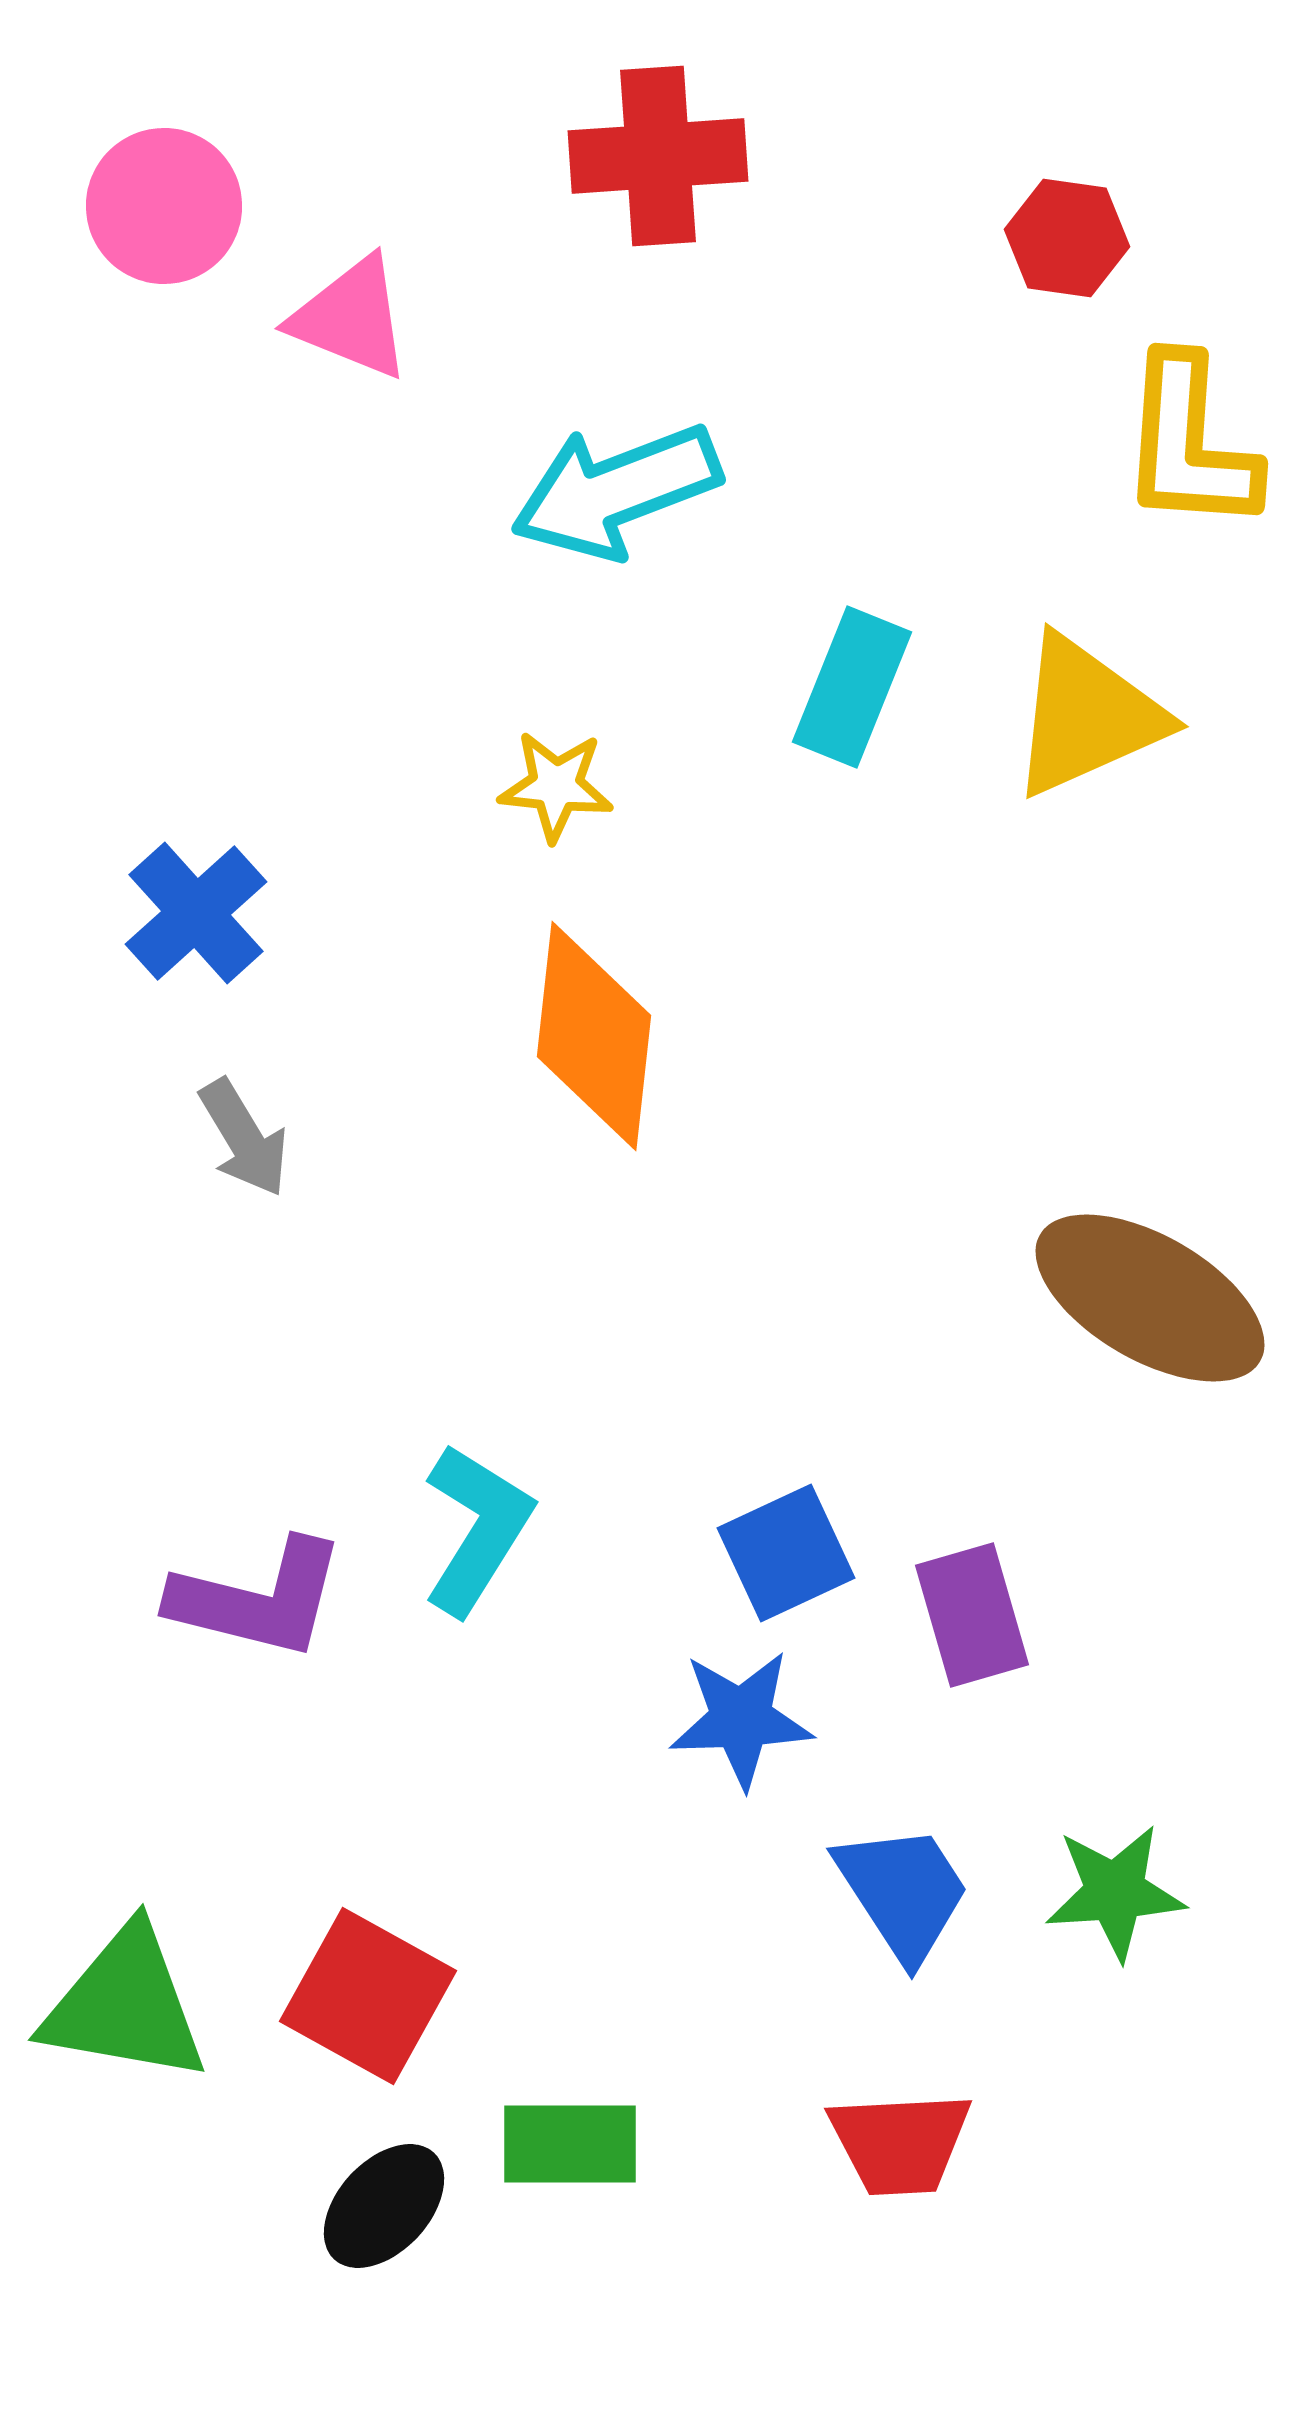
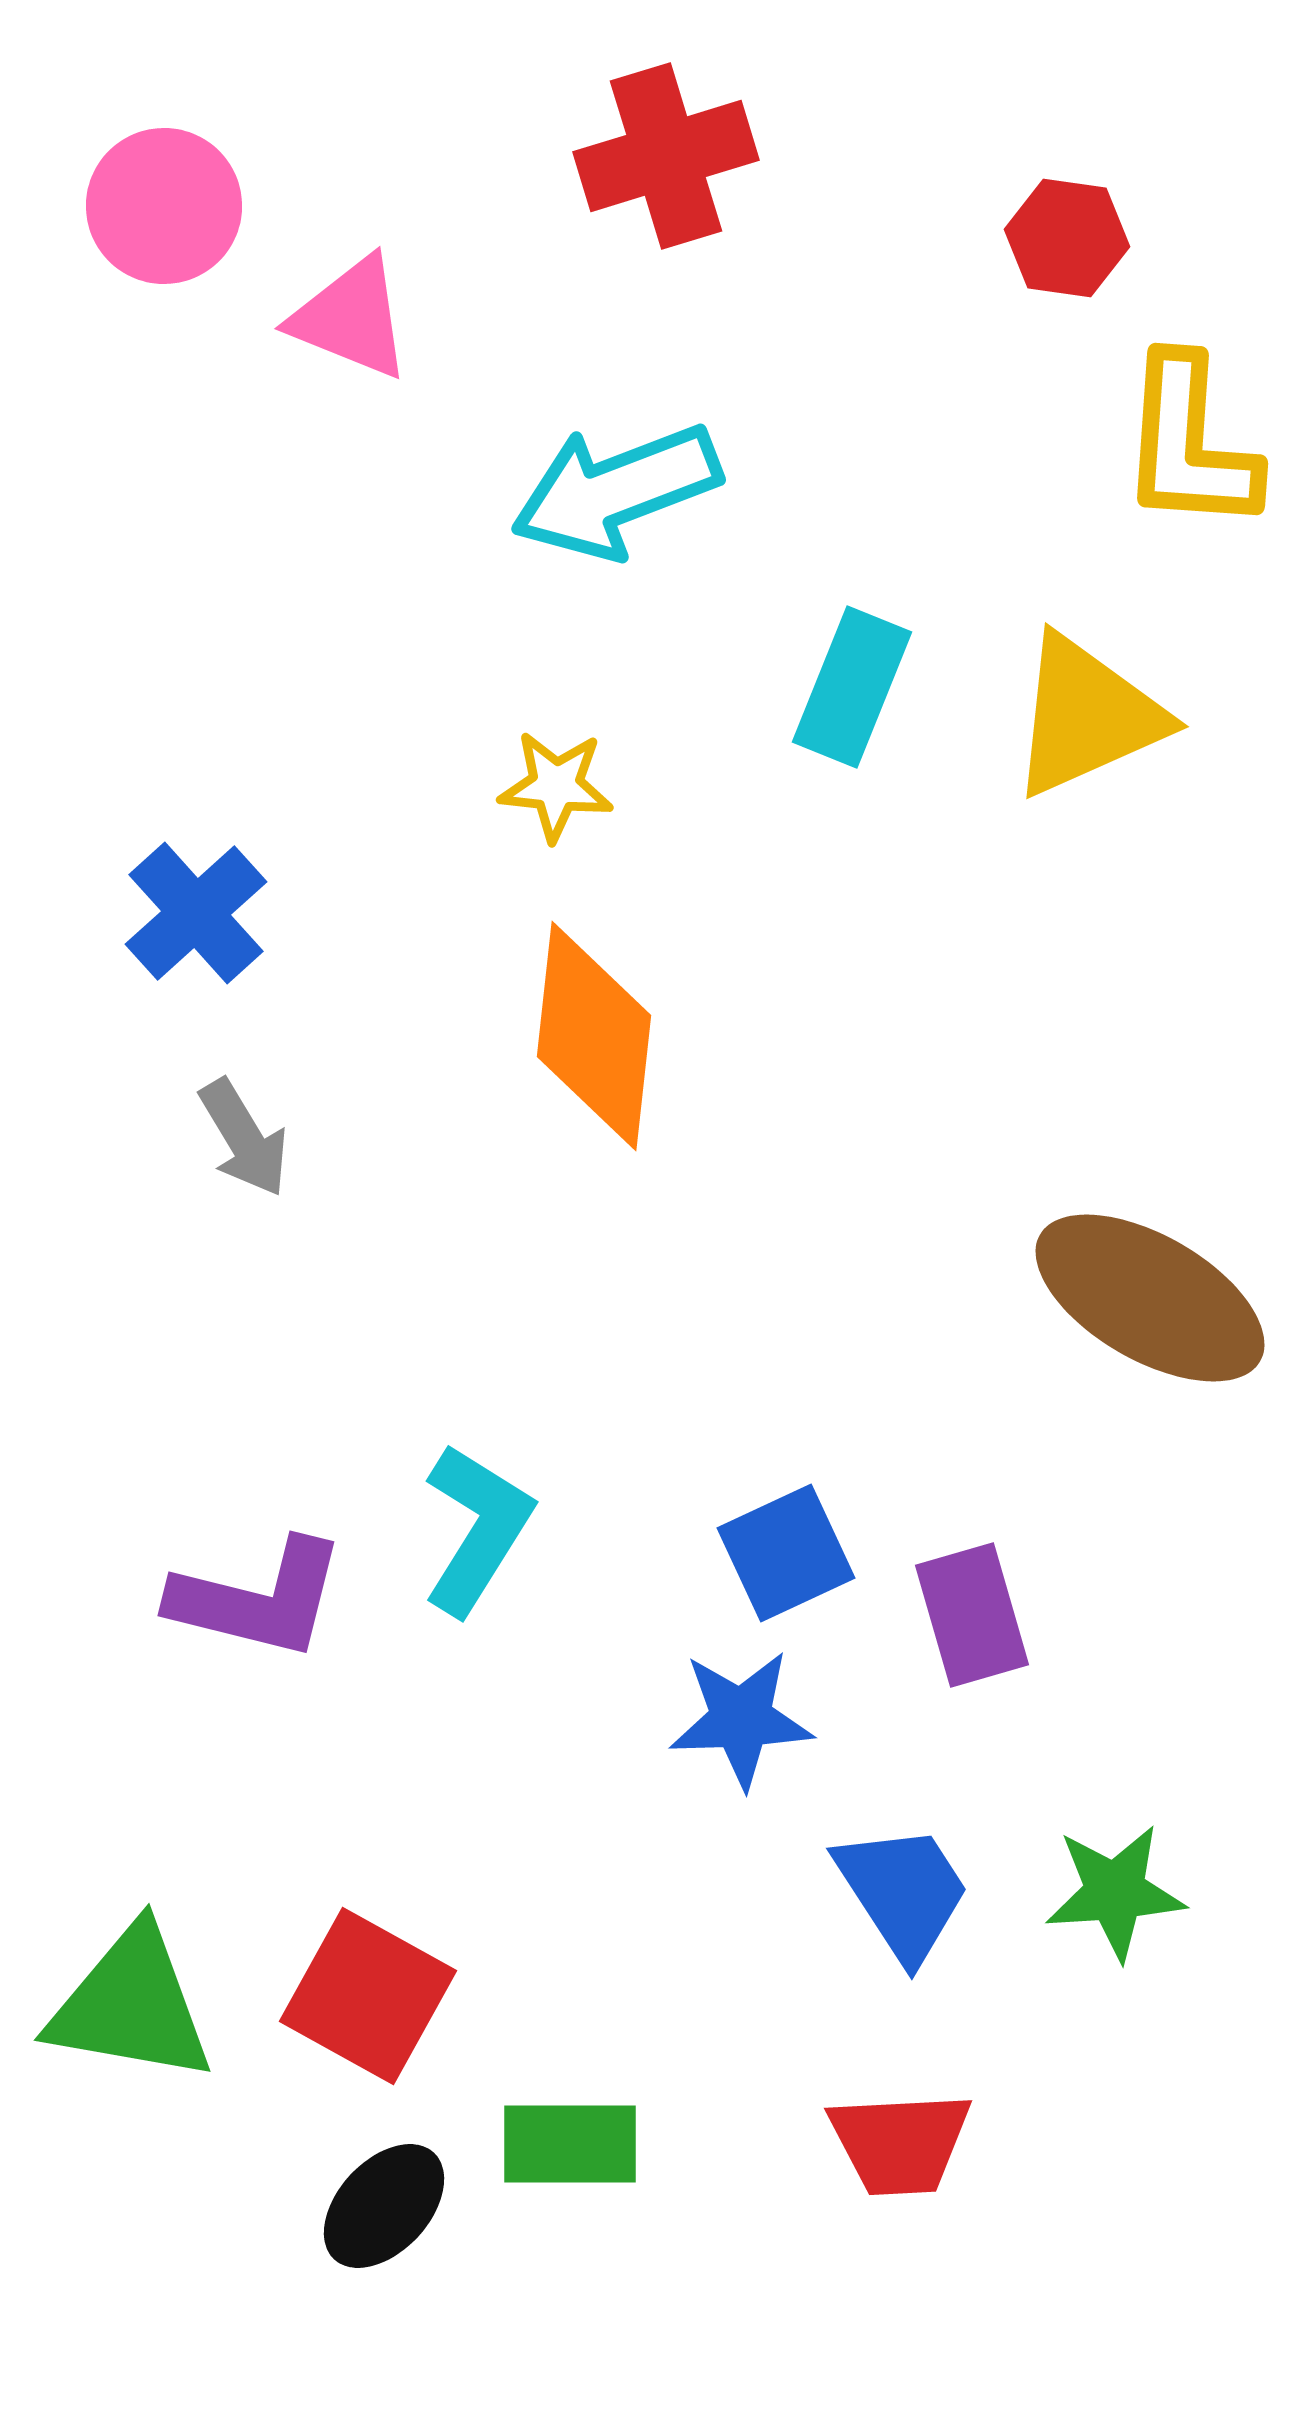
red cross: moved 8 px right; rotated 13 degrees counterclockwise
green triangle: moved 6 px right
